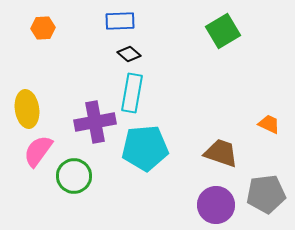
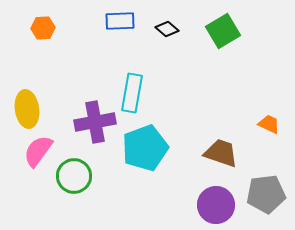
black diamond: moved 38 px right, 25 px up
cyan pentagon: rotated 15 degrees counterclockwise
